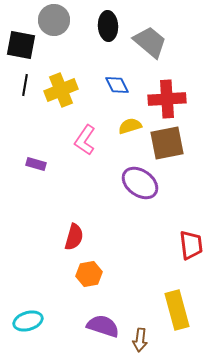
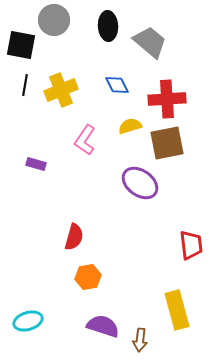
orange hexagon: moved 1 px left, 3 px down
